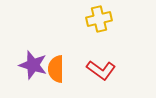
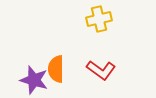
purple star: moved 1 px right, 15 px down
